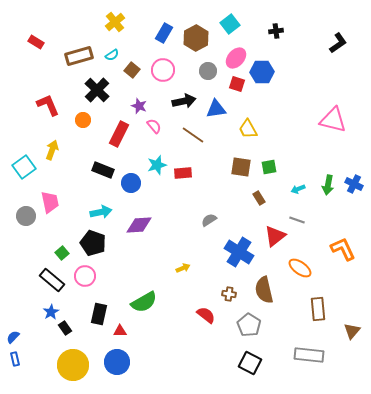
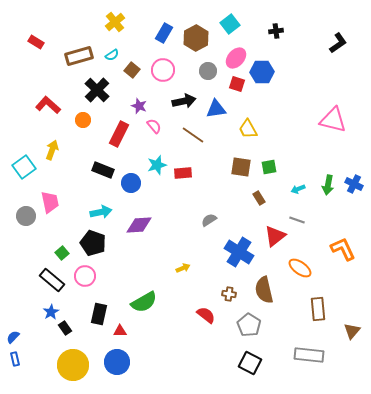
red L-shape at (48, 105): rotated 25 degrees counterclockwise
